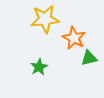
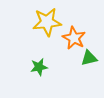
yellow star: moved 2 px right, 3 px down
green star: rotated 18 degrees clockwise
